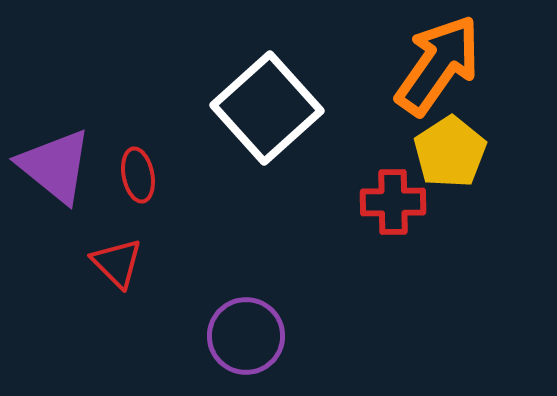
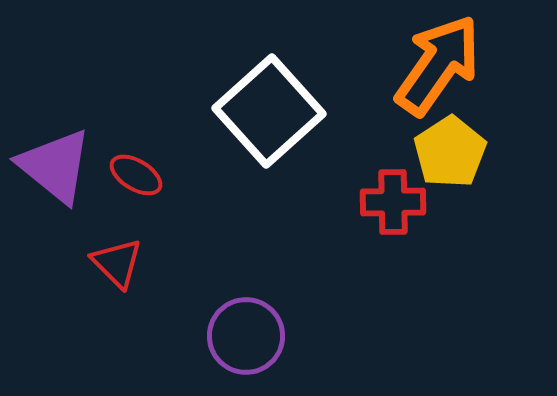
white square: moved 2 px right, 3 px down
red ellipse: moved 2 px left; rotated 48 degrees counterclockwise
